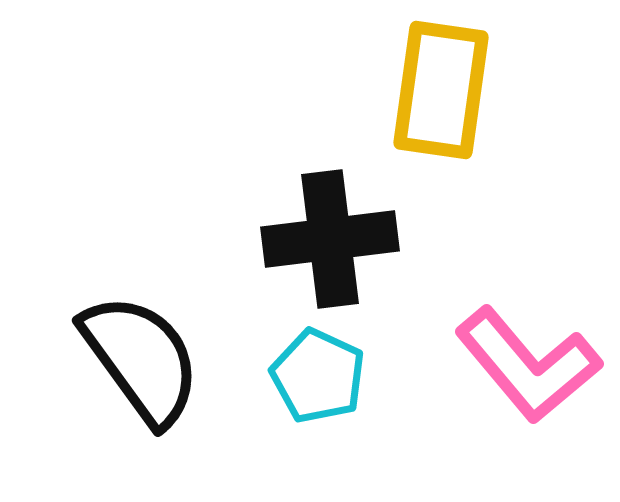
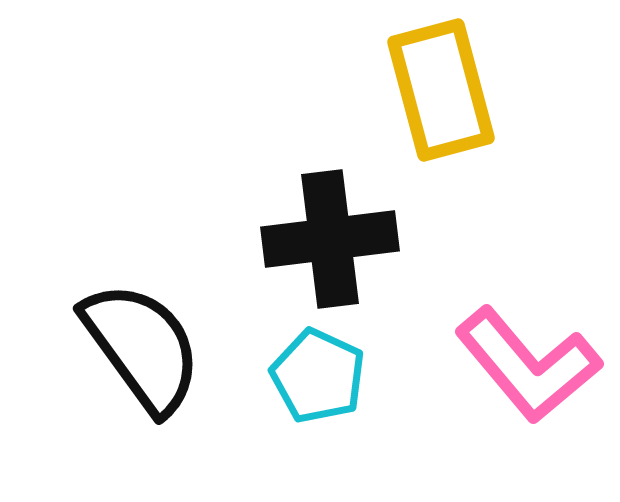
yellow rectangle: rotated 23 degrees counterclockwise
black semicircle: moved 1 px right, 12 px up
